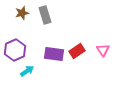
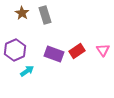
brown star: rotated 24 degrees counterclockwise
purple rectangle: rotated 12 degrees clockwise
